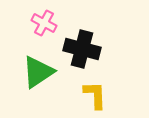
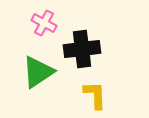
black cross: rotated 21 degrees counterclockwise
